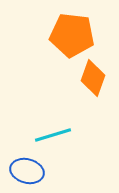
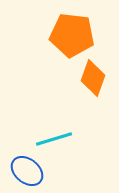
cyan line: moved 1 px right, 4 px down
blue ellipse: rotated 24 degrees clockwise
